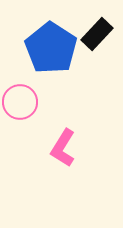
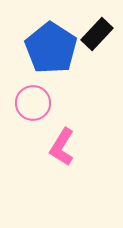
pink circle: moved 13 px right, 1 px down
pink L-shape: moved 1 px left, 1 px up
